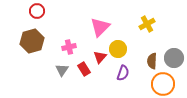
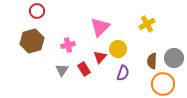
pink cross: moved 1 px left, 2 px up
